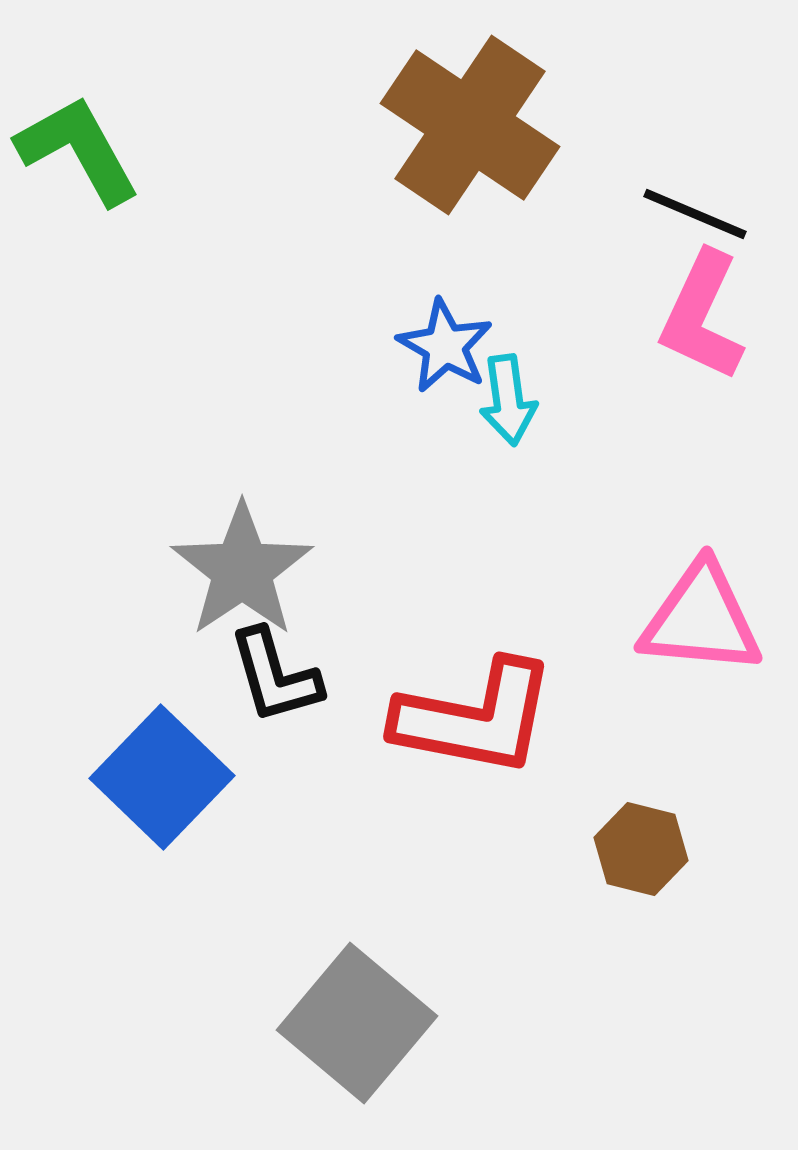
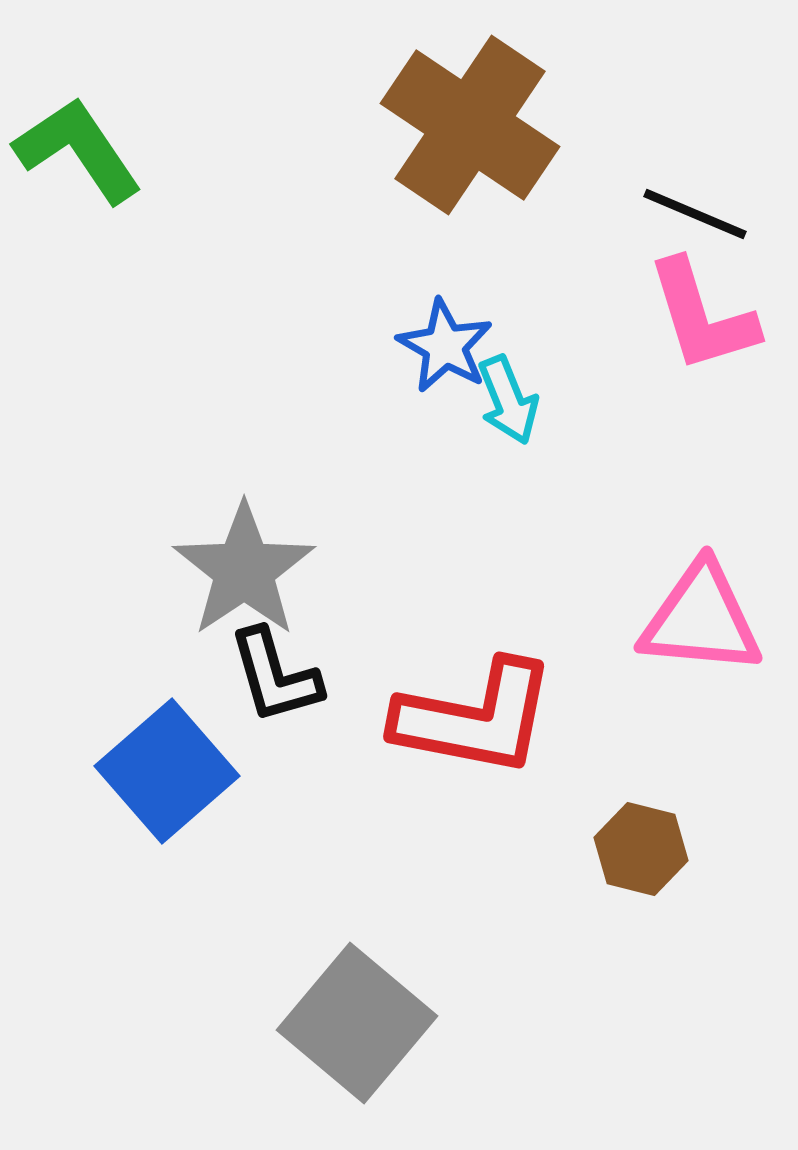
green L-shape: rotated 5 degrees counterclockwise
pink L-shape: rotated 42 degrees counterclockwise
cyan arrow: rotated 14 degrees counterclockwise
gray star: moved 2 px right
blue square: moved 5 px right, 6 px up; rotated 5 degrees clockwise
